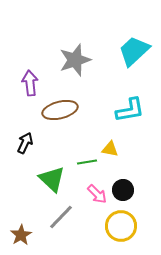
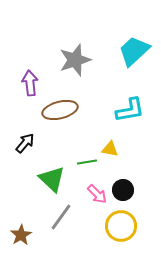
black arrow: rotated 15 degrees clockwise
gray line: rotated 8 degrees counterclockwise
